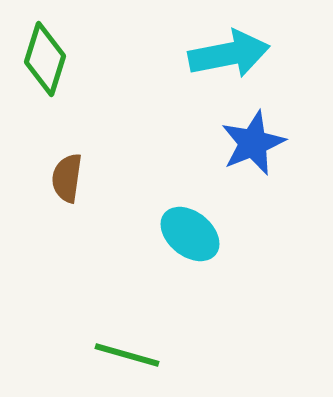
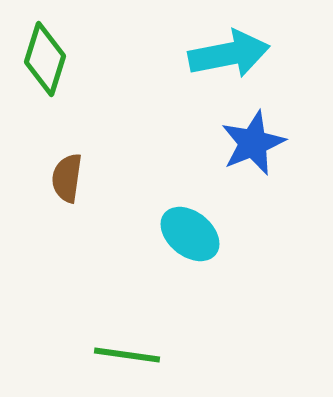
green line: rotated 8 degrees counterclockwise
